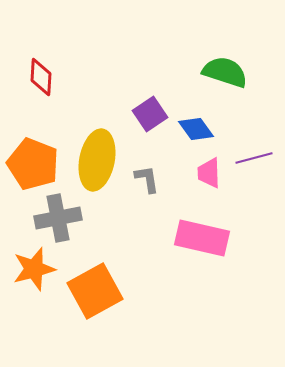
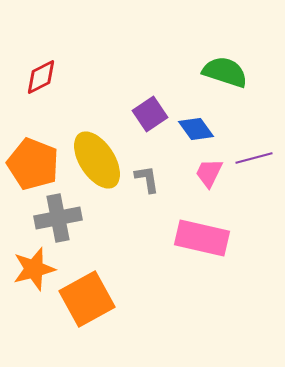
red diamond: rotated 60 degrees clockwise
yellow ellipse: rotated 44 degrees counterclockwise
pink trapezoid: rotated 28 degrees clockwise
orange square: moved 8 px left, 8 px down
